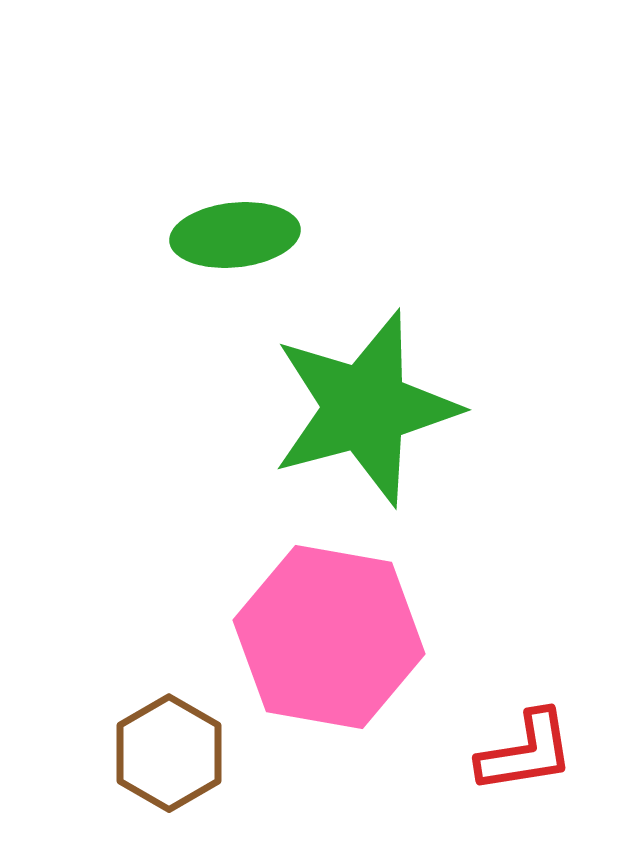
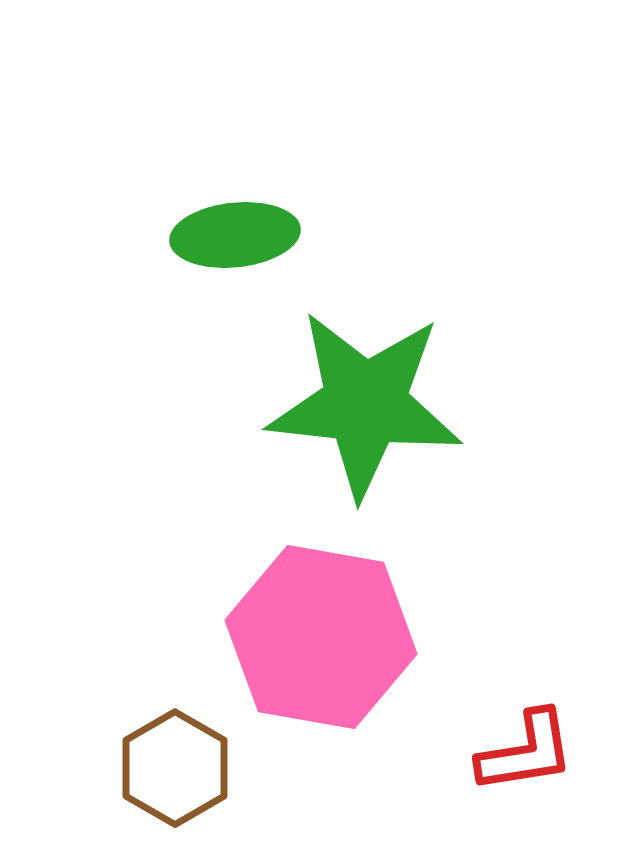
green star: moved 4 px up; rotated 21 degrees clockwise
pink hexagon: moved 8 px left
brown hexagon: moved 6 px right, 15 px down
